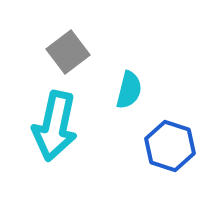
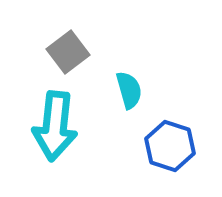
cyan semicircle: rotated 30 degrees counterclockwise
cyan arrow: rotated 6 degrees counterclockwise
